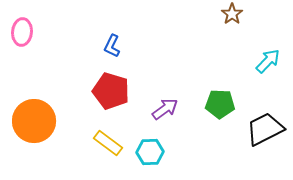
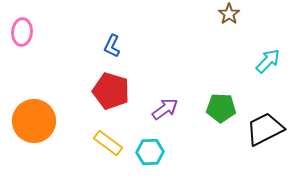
brown star: moved 3 px left
green pentagon: moved 1 px right, 4 px down
